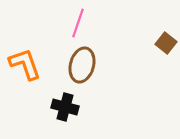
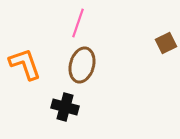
brown square: rotated 25 degrees clockwise
